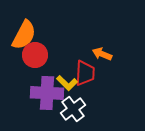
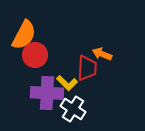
red trapezoid: moved 2 px right, 5 px up
white cross: rotated 20 degrees counterclockwise
